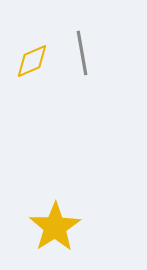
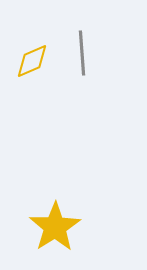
gray line: rotated 6 degrees clockwise
